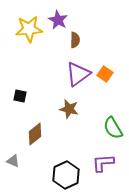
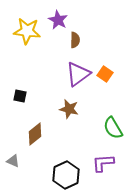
yellow star: moved 2 px left, 2 px down; rotated 12 degrees clockwise
